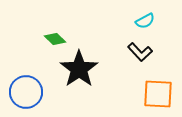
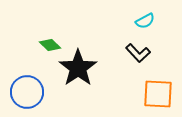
green diamond: moved 5 px left, 6 px down
black L-shape: moved 2 px left, 1 px down
black star: moved 1 px left, 1 px up
blue circle: moved 1 px right
